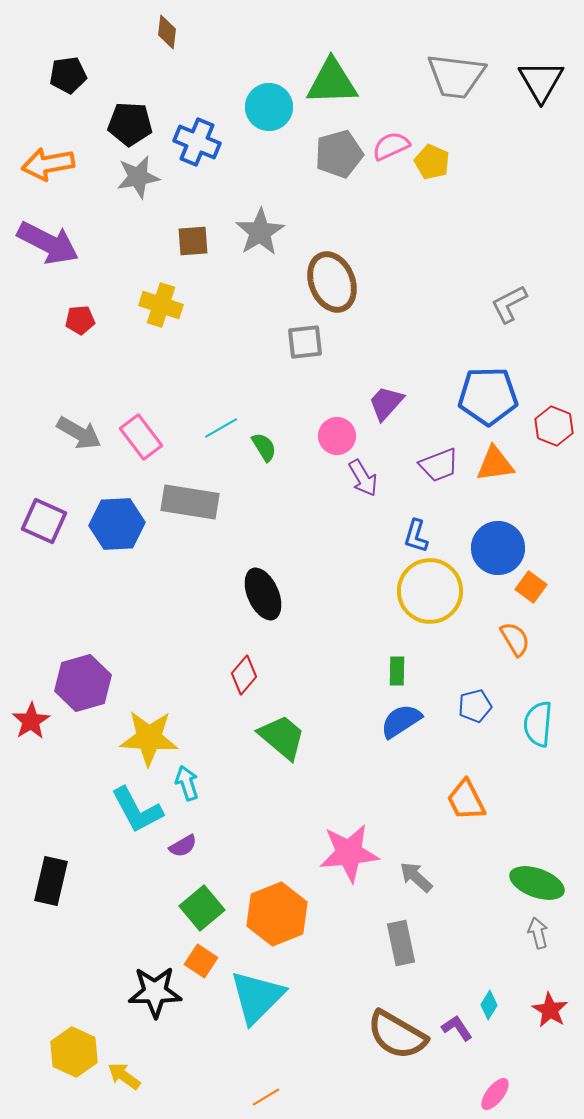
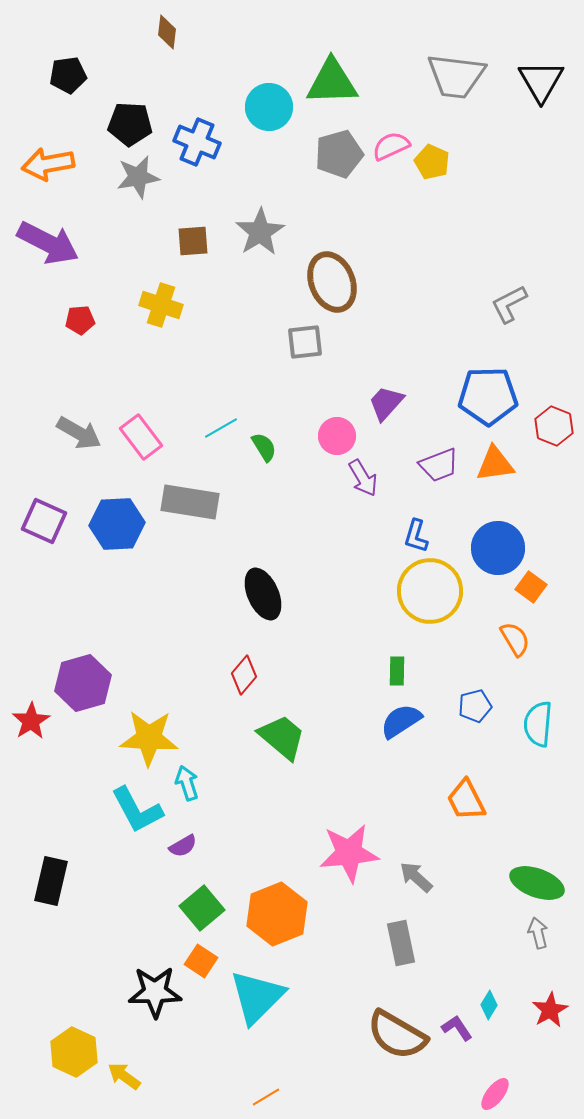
red star at (550, 1010): rotated 12 degrees clockwise
